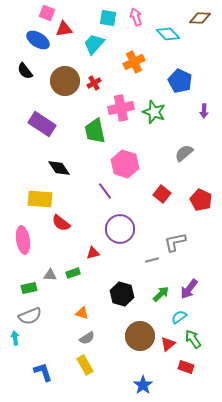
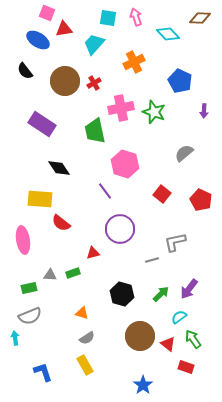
red triangle at (168, 344): rotated 42 degrees counterclockwise
